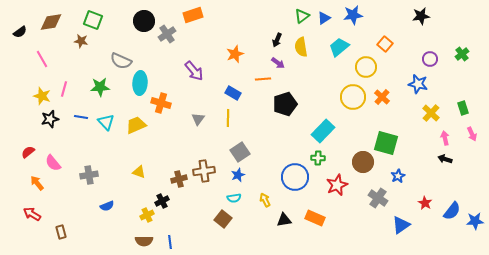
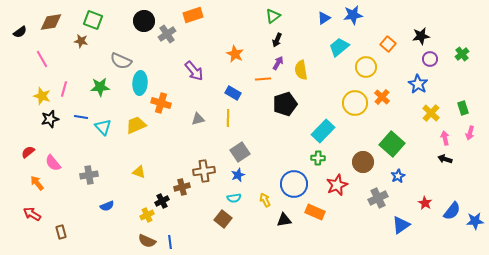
green triangle at (302, 16): moved 29 px left
black star at (421, 16): moved 20 px down
orange square at (385, 44): moved 3 px right
yellow semicircle at (301, 47): moved 23 px down
orange star at (235, 54): rotated 24 degrees counterclockwise
purple arrow at (278, 63): rotated 96 degrees counterclockwise
blue star at (418, 84): rotated 18 degrees clockwise
yellow circle at (353, 97): moved 2 px right, 6 px down
gray triangle at (198, 119): rotated 40 degrees clockwise
cyan triangle at (106, 122): moved 3 px left, 5 px down
pink arrow at (472, 134): moved 2 px left, 1 px up; rotated 40 degrees clockwise
green square at (386, 143): moved 6 px right, 1 px down; rotated 25 degrees clockwise
blue circle at (295, 177): moved 1 px left, 7 px down
brown cross at (179, 179): moved 3 px right, 8 px down
gray cross at (378, 198): rotated 30 degrees clockwise
orange rectangle at (315, 218): moved 6 px up
brown semicircle at (144, 241): moved 3 px right; rotated 24 degrees clockwise
